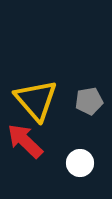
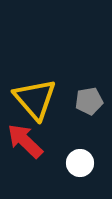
yellow triangle: moved 1 px left, 1 px up
